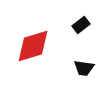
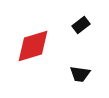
black trapezoid: moved 4 px left, 6 px down
